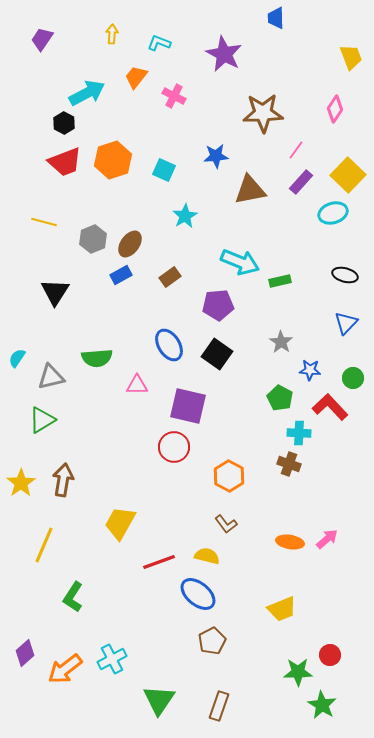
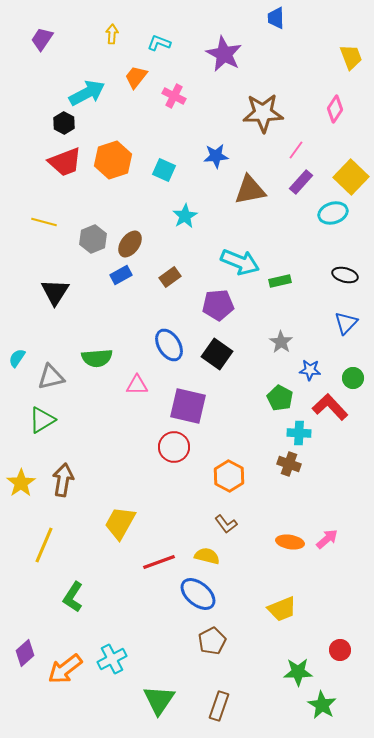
yellow square at (348, 175): moved 3 px right, 2 px down
red circle at (330, 655): moved 10 px right, 5 px up
